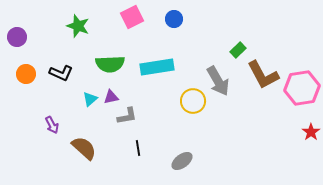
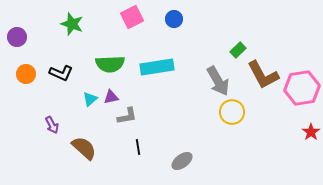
green star: moved 6 px left, 2 px up
yellow circle: moved 39 px right, 11 px down
black line: moved 1 px up
